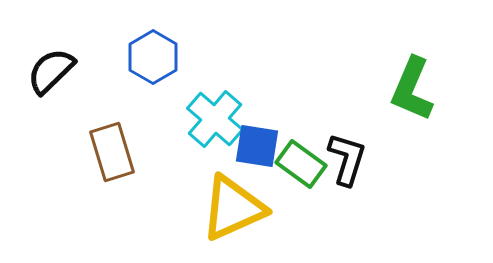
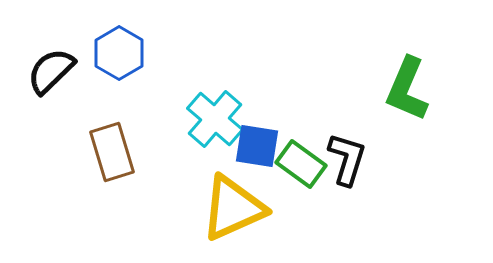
blue hexagon: moved 34 px left, 4 px up
green L-shape: moved 5 px left
